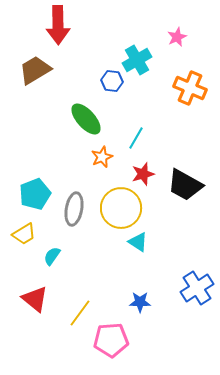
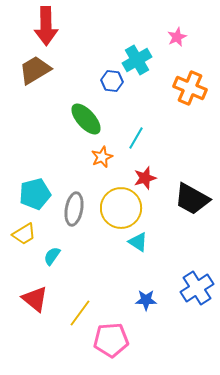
red arrow: moved 12 px left, 1 px down
red star: moved 2 px right, 4 px down
black trapezoid: moved 7 px right, 14 px down
cyan pentagon: rotated 8 degrees clockwise
blue star: moved 6 px right, 2 px up
